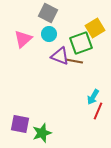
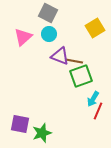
pink triangle: moved 2 px up
green square: moved 33 px down
cyan arrow: moved 2 px down
